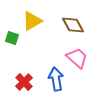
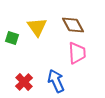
yellow triangle: moved 5 px right, 6 px down; rotated 35 degrees counterclockwise
pink trapezoid: moved 5 px up; rotated 45 degrees clockwise
blue arrow: moved 2 px down; rotated 15 degrees counterclockwise
